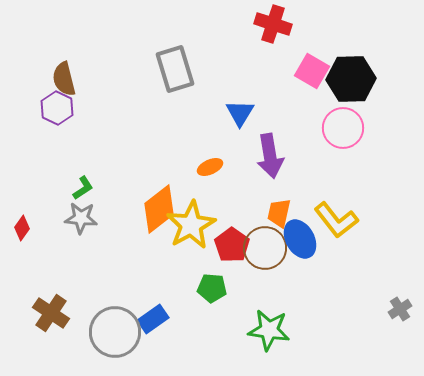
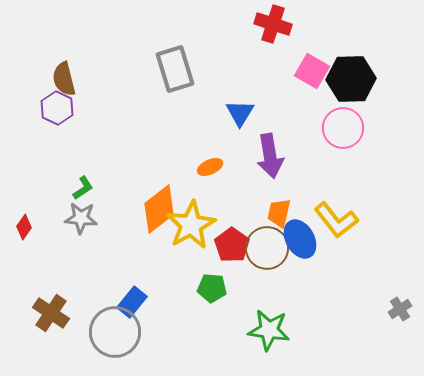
red diamond: moved 2 px right, 1 px up
brown circle: moved 2 px right
blue rectangle: moved 21 px left, 17 px up; rotated 16 degrees counterclockwise
